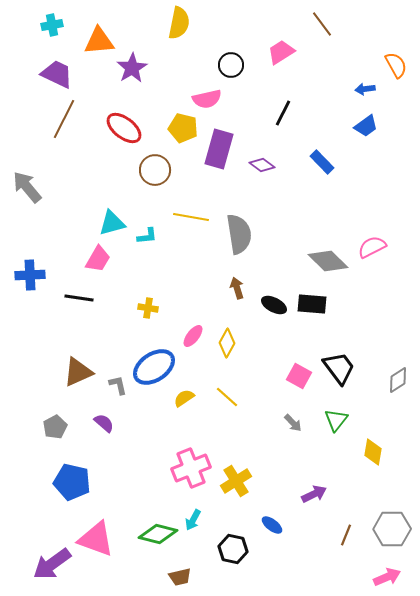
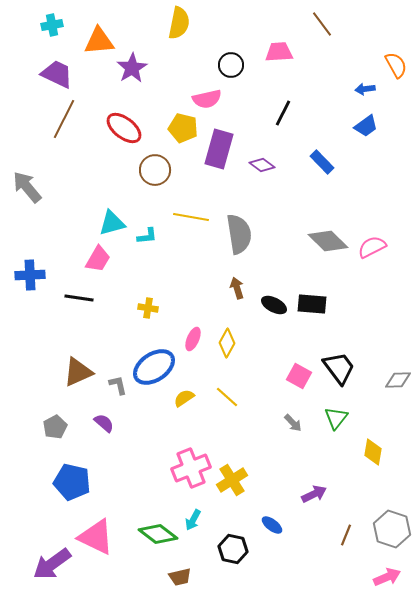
pink trapezoid at (281, 52): moved 2 px left; rotated 28 degrees clockwise
gray diamond at (328, 261): moved 20 px up
pink ellipse at (193, 336): moved 3 px down; rotated 15 degrees counterclockwise
gray diamond at (398, 380): rotated 32 degrees clockwise
green triangle at (336, 420): moved 2 px up
yellow cross at (236, 481): moved 4 px left, 1 px up
gray hexagon at (392, 529): rotated 18 degrees clockwise
green diamond at (158, 534): rotated 24 degrees clockwise
pink triangle at (96, 539): moved 2 px up; rotated 6 degrees clockwise
